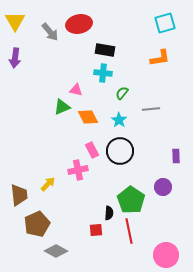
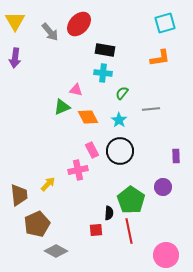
red ellipse: rotated 35 degrees counterclockwise
